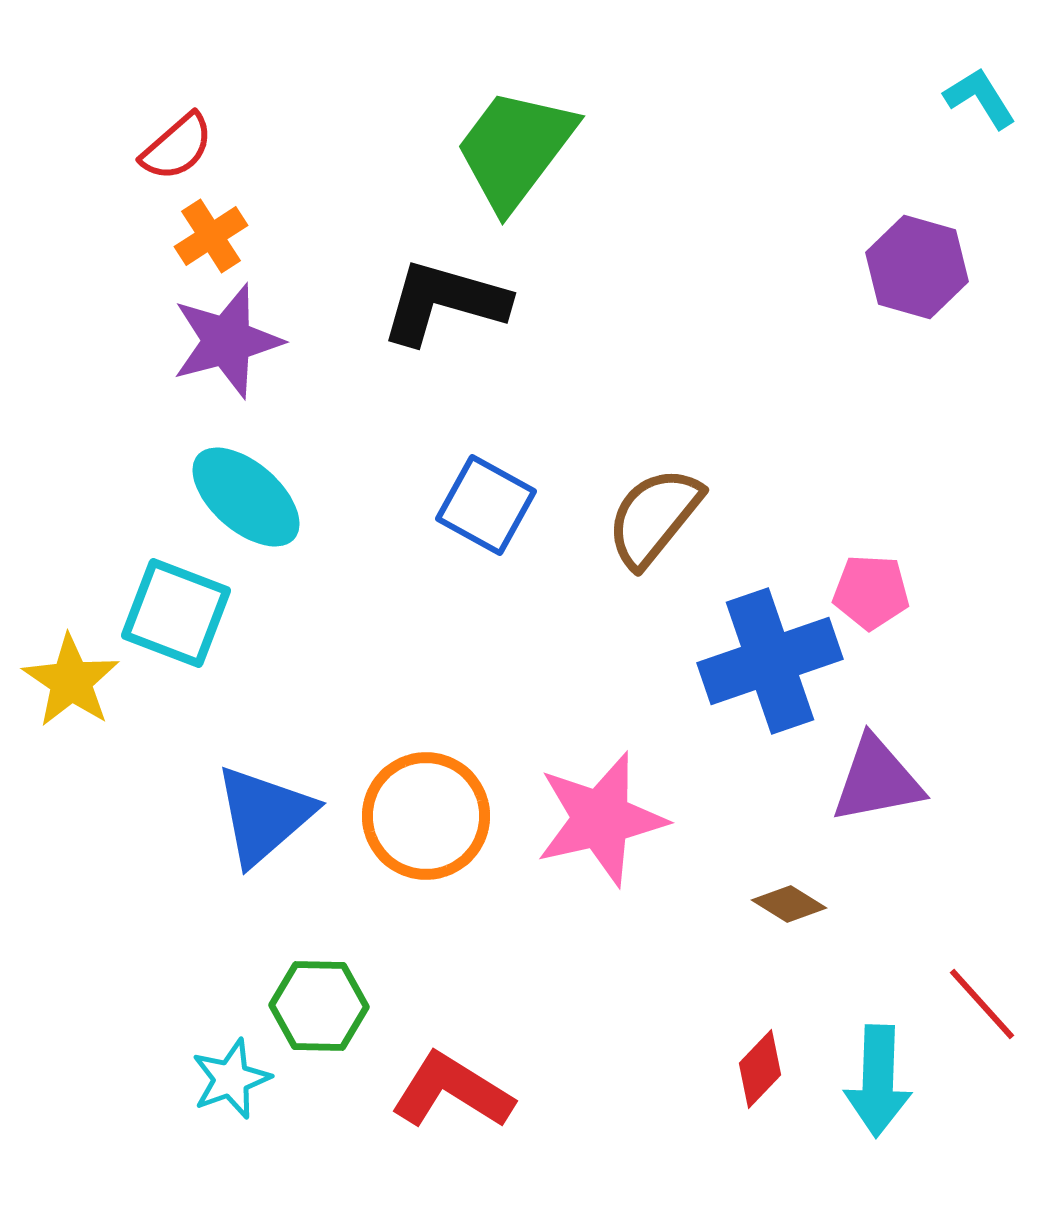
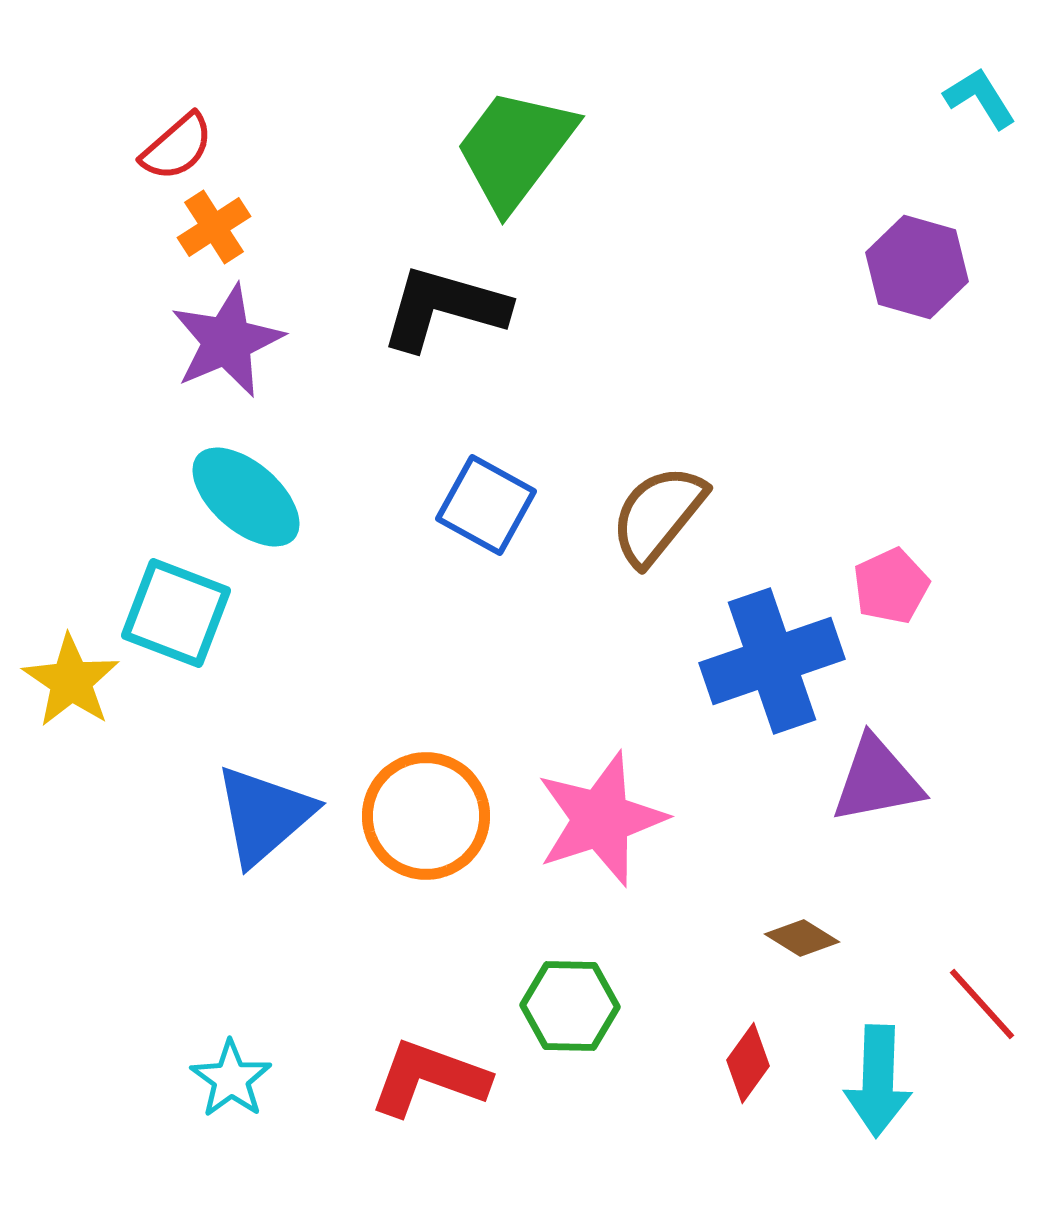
orange cross: moved 3 px right, 9 px up
black L-shape: moved 6 px down
purple star: rotated 8 degrees counterclockwise
brown semicircle: moved 4 px right, 2 px up
pink pentagon: moved 20 px right, 6 px up; rotated 28 degrees counterclockwise
blue cross: moved 2 px right
pink star: rotated 5 degrees counterclockwise
brown diamond: moved 13 px right, 34 px down
green hexagon: moved 251 px right
red diamond: moved 12 px left, 6 px up; rotated 8 degrees counterclockwise
cyan star: rotated 16 degrees counterclockwise
red L-shape: moved 23 px left, 13 px up; rotated 12 degrees counterclockwise
